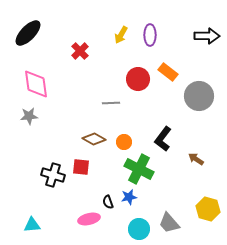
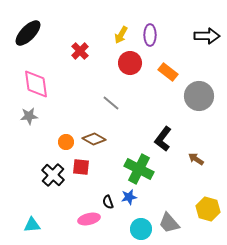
red circle: moved 8 px left, 16 px up
gray line: rotated 42 degrees clockwise
orange circle: moved 58 px left
black cross: rotated 25 degrees clockwise
cyan circle: moved 2 px right
